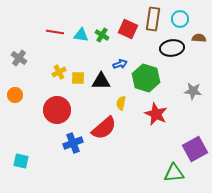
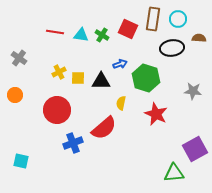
cyan circle: moved 2 px left
